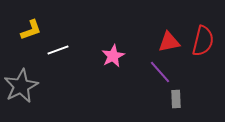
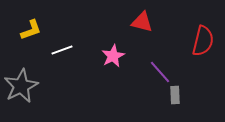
red triangle: moved 27 px left, 20 px up; rotated 25 degrees clockwise
white line: moved 4 px right
gray rectangle: moved 1 px left, 4 px up
